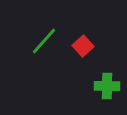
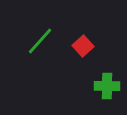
green line: moved 4 px left
